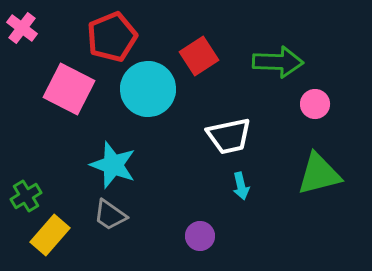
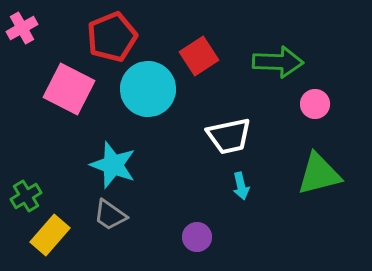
pink cross: rotated 24 degrees clockwise
purple circle: moved 3 px left, 1 px down
